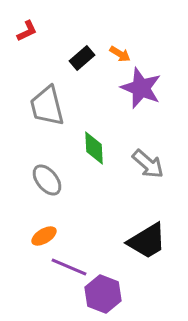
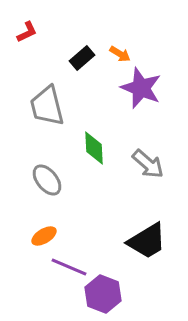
red L-shape: moved 1 px down
